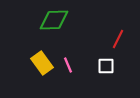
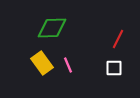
green diamond: moved 2 px left, 8 px down
white square: moved 8 px right, 2 px down
